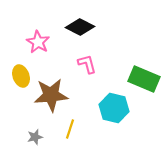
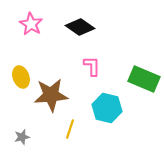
black diamond: rotated 8 degrees clockwise
pink star: moved 7 px left, 18 px up
pink L-shape: moved 5 px right, 2 px down; rotated 15 degrees clockwise
yellow ellipse: moved 1 px down
cyan hexagon: moved 7 px left
gray star: moved 13 px left
